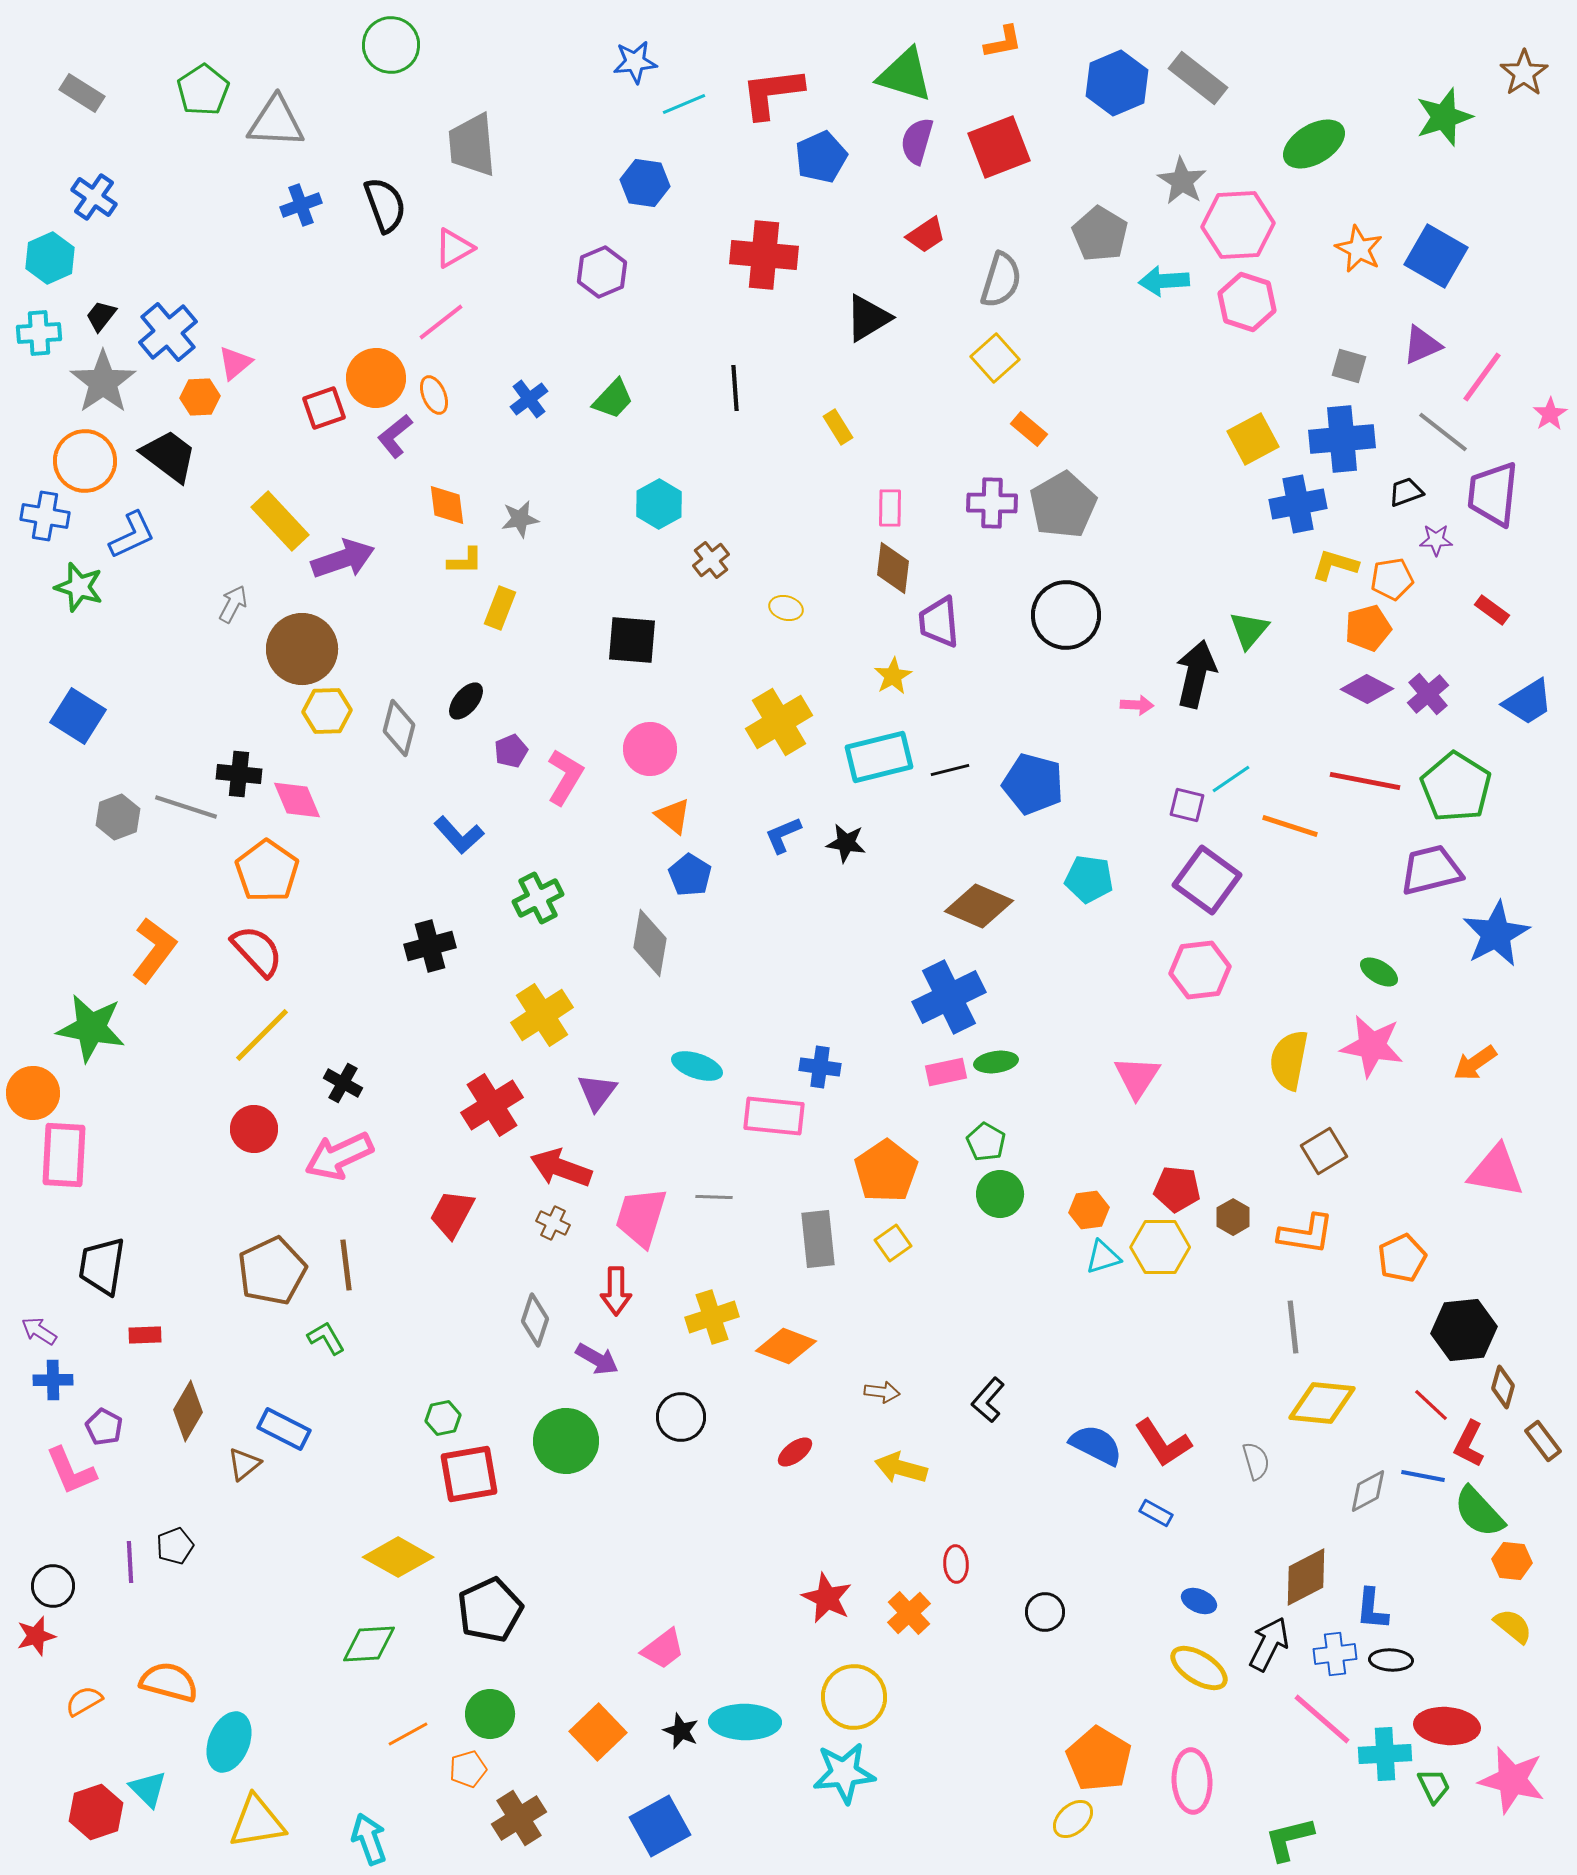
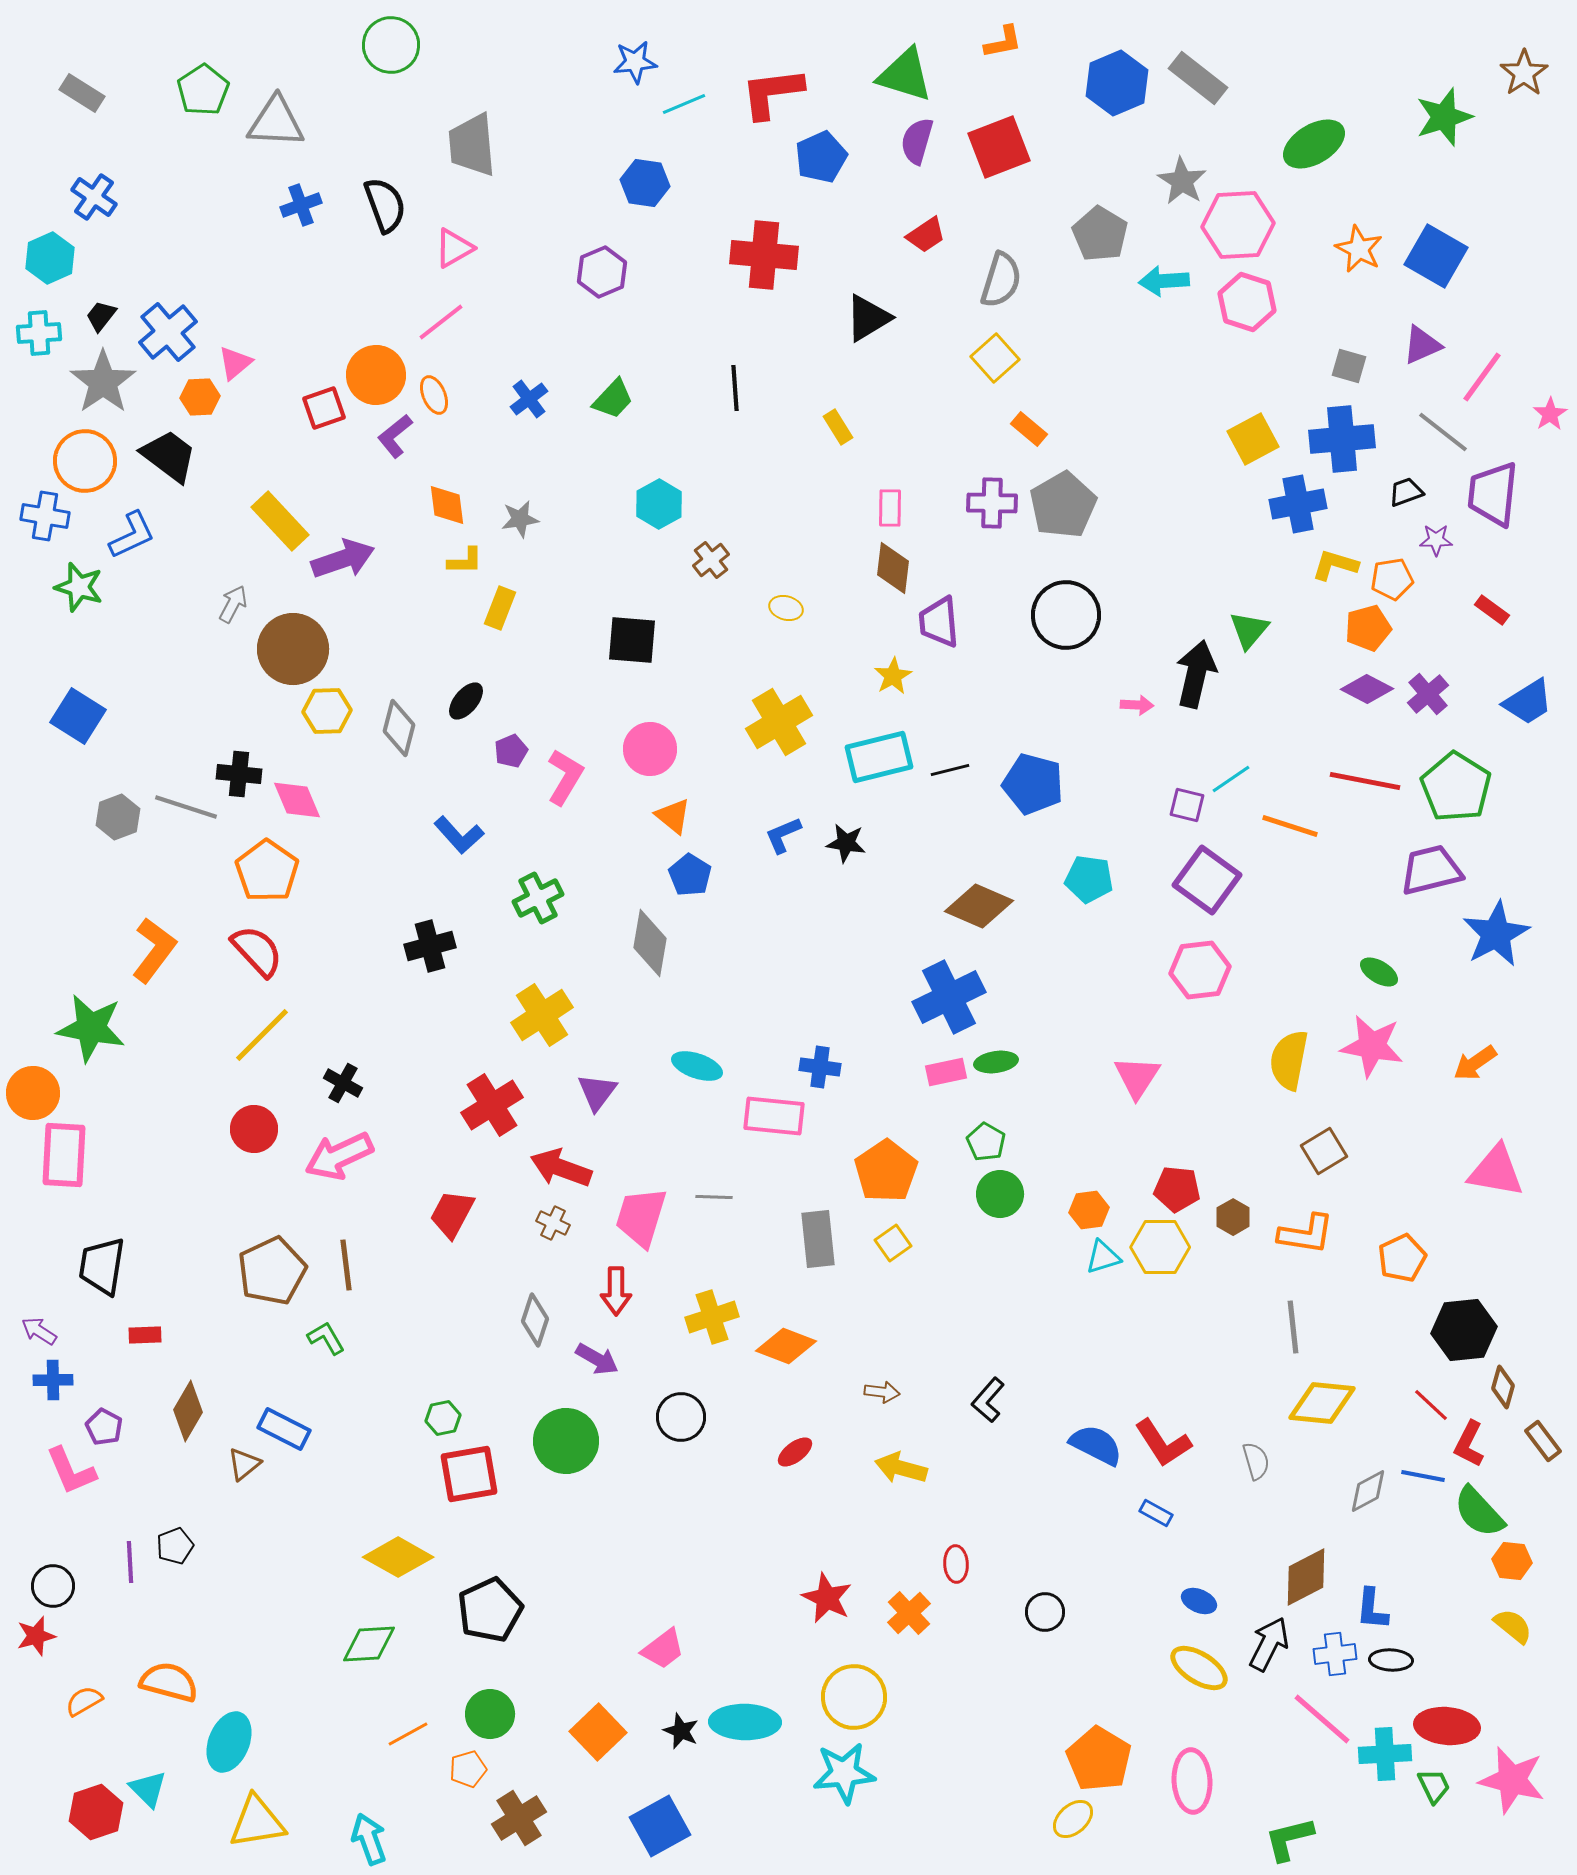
orange circle at (376, 378): moved 3 px up
brown circle at (302, 649): moved 9 px left
